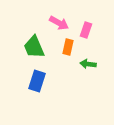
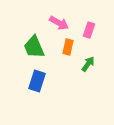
pink rectangle: moved 3 px right
green arrow: rotated 119 degrees clockwise
